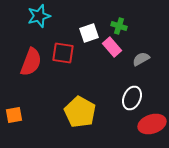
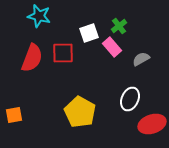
cyan star: rotated 30 degrees clockwise
green cross: rotated 35 degrees clockwise
red square: rotated 10 degrees counterclockwise
red semicircle: moved 1 px right, 4 px up
white ellipse: moved 2 px left, 1 px down
